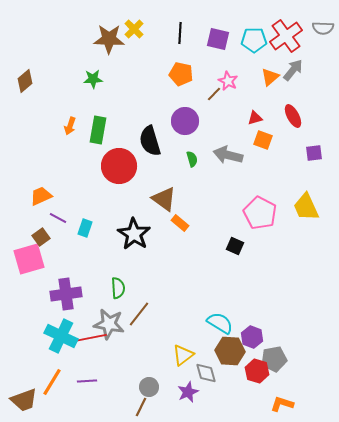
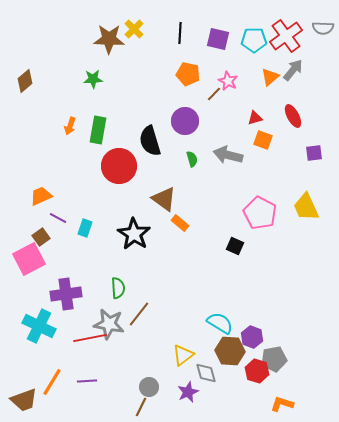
orange pentagon at (181, 74): moved 7 px right
pink square at (29, 259): rotated 12 degrees counterclockwise
cyan cross at (61, 336): moved 22 px left, 10 px up
